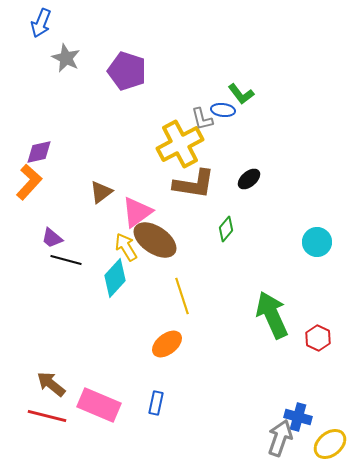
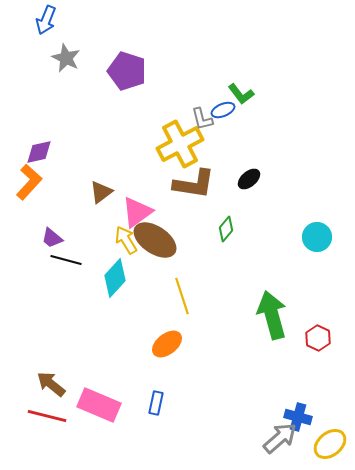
blue arrow: moved 5 px right, 3 px up
blue ellipse: rotated 30 degrees counterclockwise
cyan circle: moved 5 px up
yellow arrow: moved 7 px up
green arrow: rotated 9 degrees clockwise
gray arrow: rotated 30 degrees clockwise
